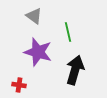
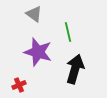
gray triangle: moved 2 px up
black arrow: moved 1 px up
red cross: rotated 32 degrees counterclockwise
